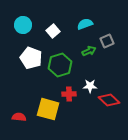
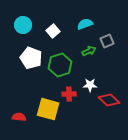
white star: moved 1 px up
